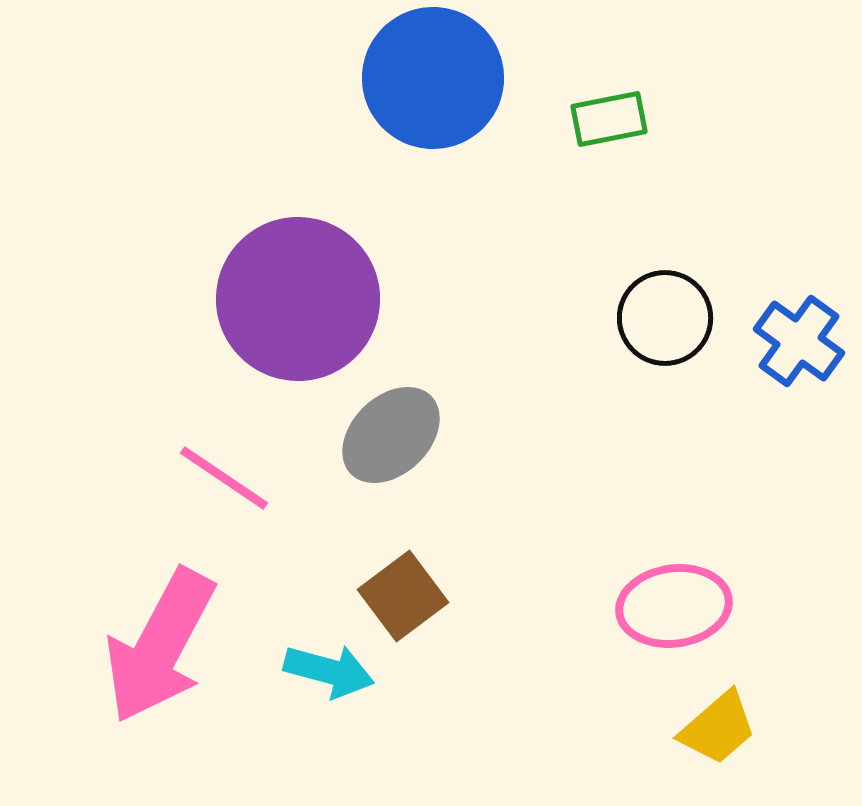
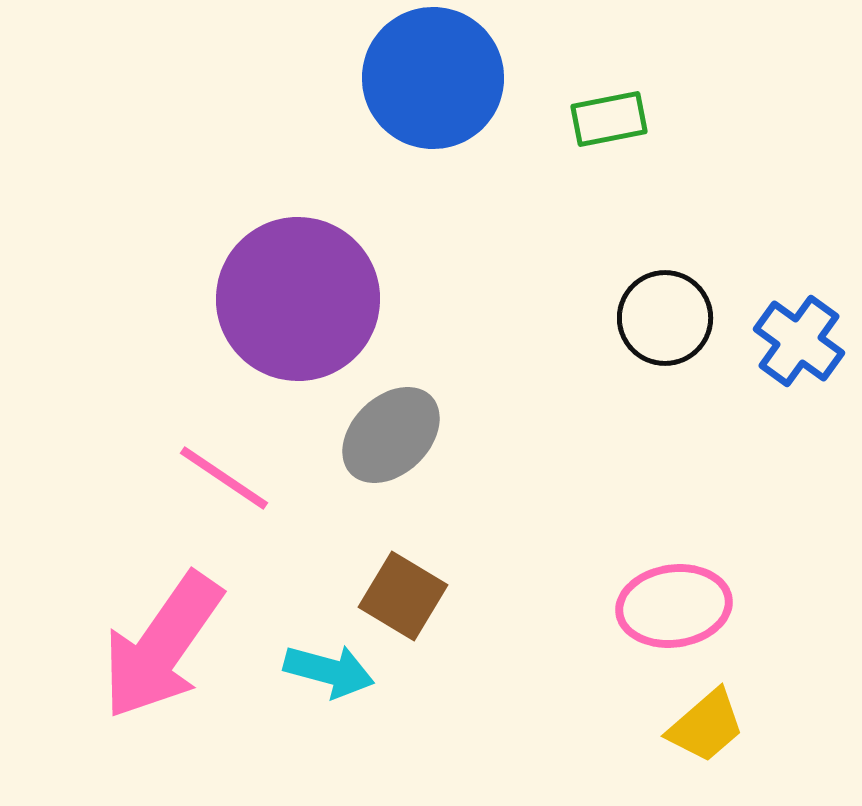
brown square: rotated 22 degrees counterclockwise
pink arrow: moved 2 px right; rotated 7 degrees clockwise
yellow trapezoid: moved 12 px left, 2 px up
